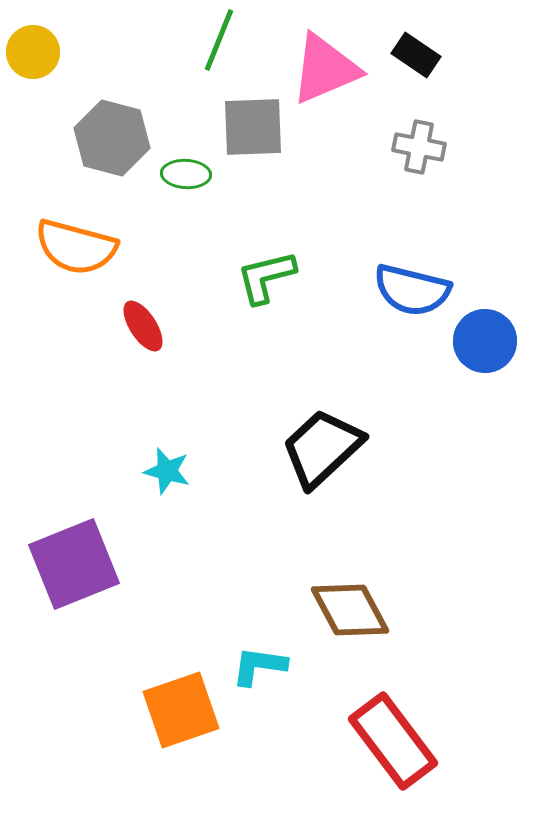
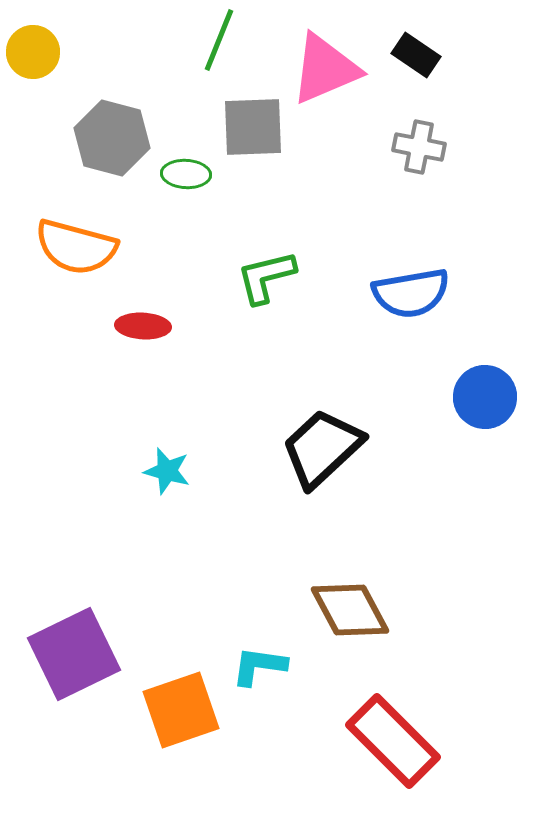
blue semicircle: moved 1 px left, 3 px down; rotated 24 degrees counterclockwise
red ellipse: rotated 54 degrees counterclockwise
blue circle: moved 56 px down
purple square: moved 90 px down; rotated 4 degrees counterclockwise
red rectangle: rotated 8 degrees counterclockwise
